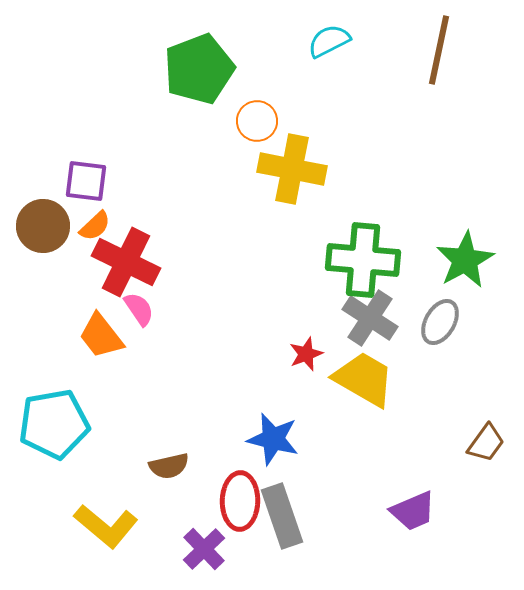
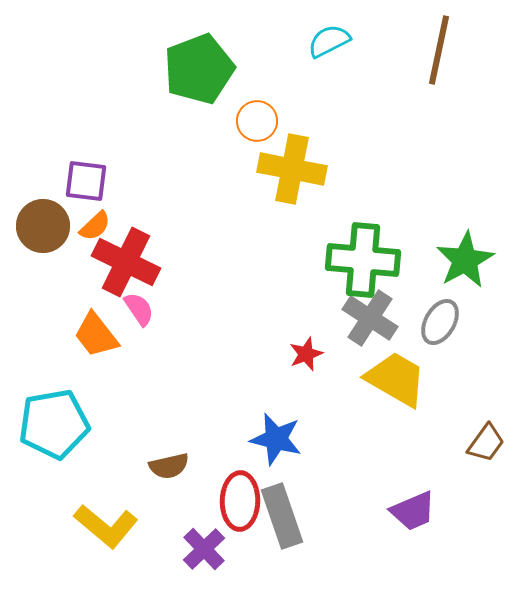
orange trapezoid: moved 5 px left, 1 px up
yellow trapezoid: moved 32 px right
blue star: moved 3 px right
